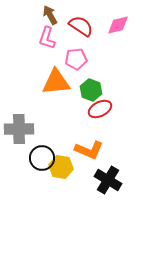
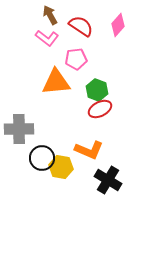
pink diamond: rotated 35 degrees counterclockwise
pink L-shape: rotated 70 degrees counterclockwise
green hexagon: moved 6 px right
